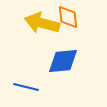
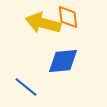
yellow arrow: moved 1 px right
blue line: rotated 25 degrees clockwise
